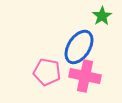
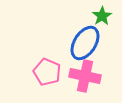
blue ellipse: moved 6 px right, 4 px up
pink pentagon: rotated 12 degrees clockwise
